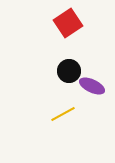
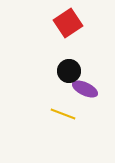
purple ellipse: moved 7 px left, 3 px down
yellow line: rotated 50 degrees clockwise
